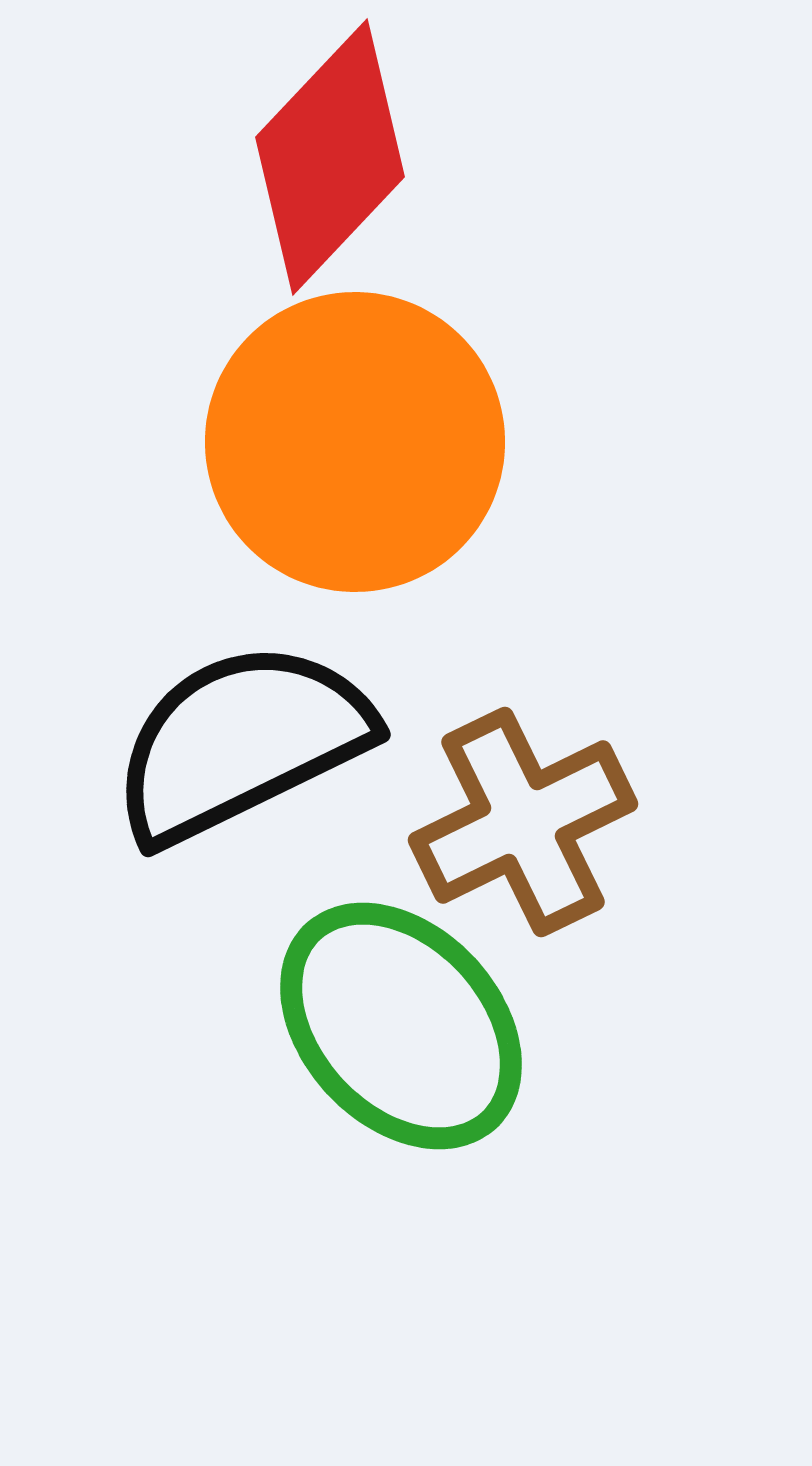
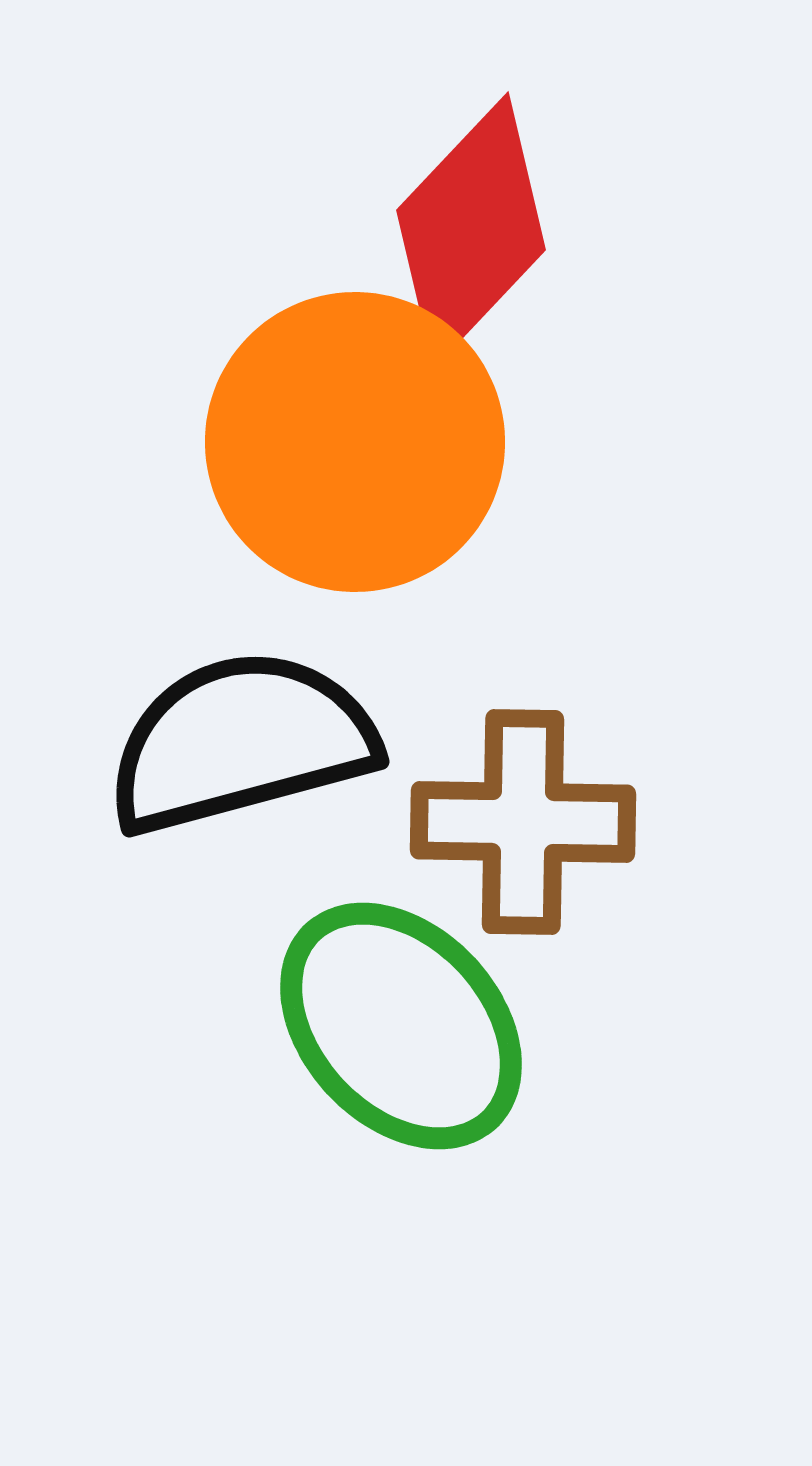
red diamond: moved 141 px right, 73 px down
black semicircle: rotated 11 degrees clockwise
brown cross: rotated 27 degrees clockwise
